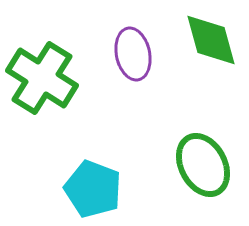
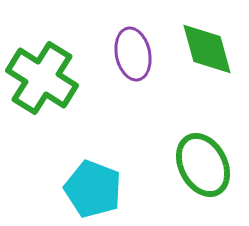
green diamond: moved 4 px left, 9 px down
